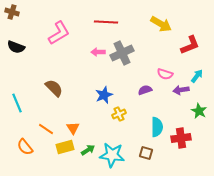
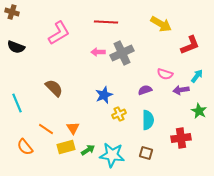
cyan semicircle: moved 9 px left, 7 px up
yellow rectangle: moved 1 px right
